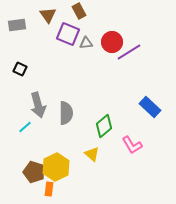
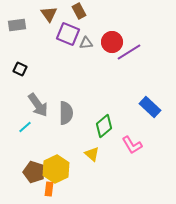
brown triangle: moved 1 px right, 1 px up
gray arrow: rotated 20 degrees counterclockwise
yellow hexagon: moved 2 px down
